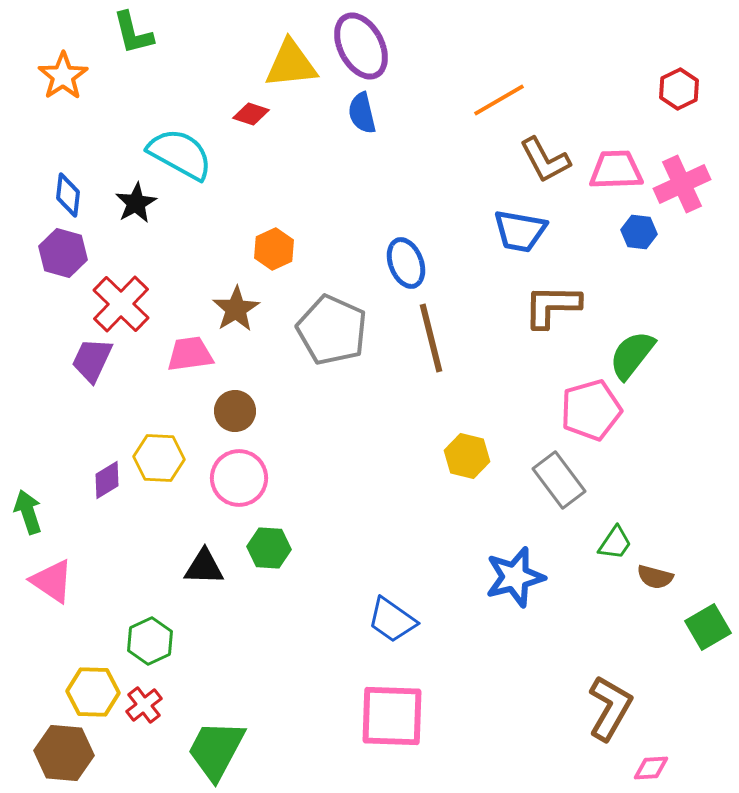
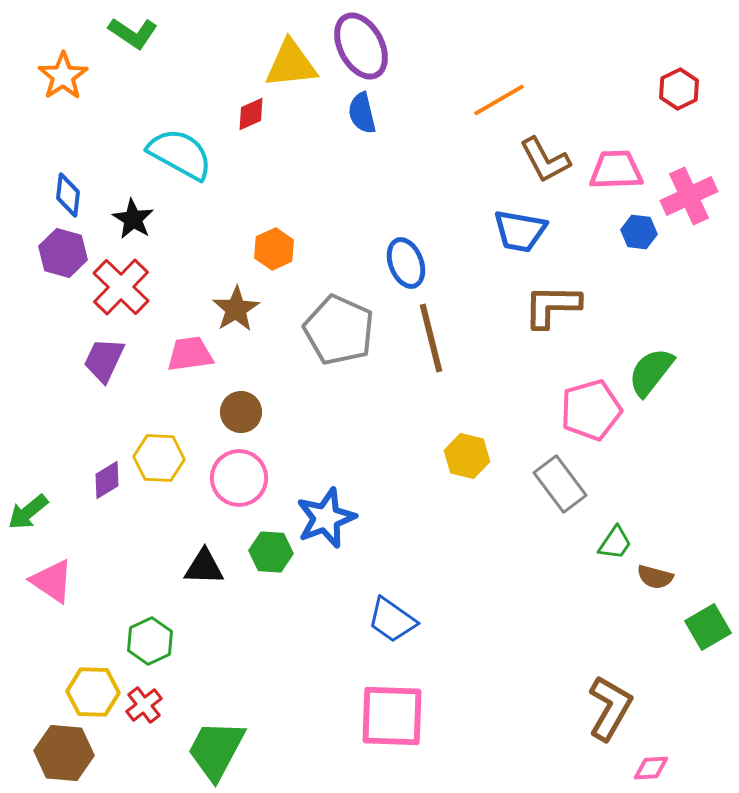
green L-shape at (133, 33): rotated 42 degrees counterclockwise
red diamond at (251, 114): rotated 42 degrees counterclockwise
pink cross at (682, 184): moved 7 px right, 12 px down
black star at (136, 203): moved 3 px left, 16 px down; rotated 12 degrees counterclockwise
red cross at (121, 304): moved 17 px up
gray pentagon at (332, 330): moved 7 px right
green semicircle at (632, 355): moved 19 px right, 17 px down
purple trapezoid at (92, 360): moved 12 px right
brown circle at (235, 411): moved 6 px right, 1 px down
gray rectangle at (559, 480): moved 1 px right, 4 px down
green arrow at (28, 512): rotated 111 degrees counterclockwise
green hexagon at (269, 548): moved 2 px right, 4 px down
blue star at (515, 577): moved 189 px left, 59 px up; rotated 6 degrees counterclockwise
